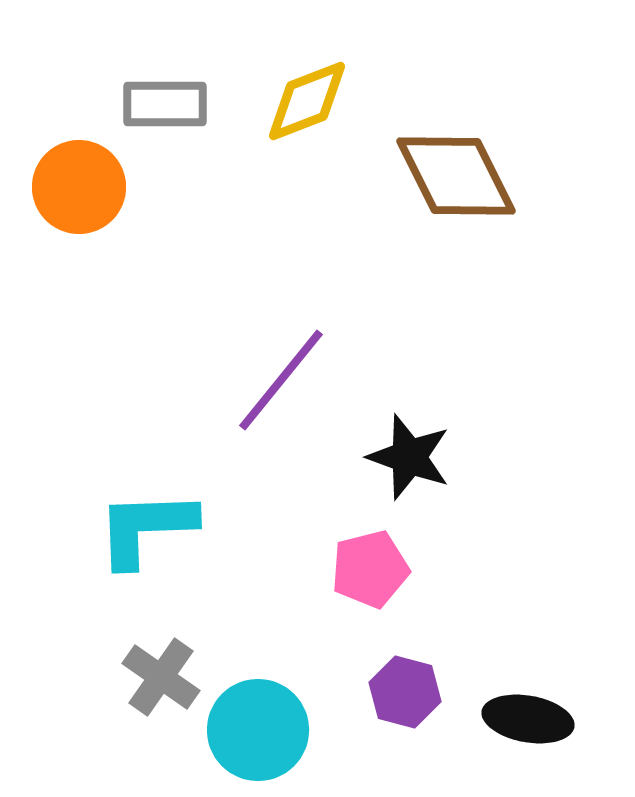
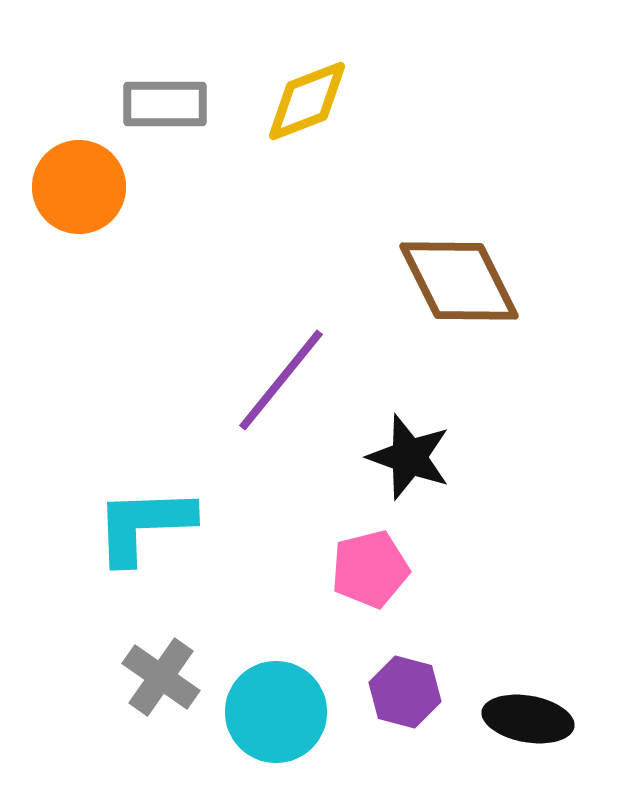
brown diamond: moved 3 px right, 105 px down
cyan L-shape: moved 2 px left, 3 px up
cyan circle: moved 18 px right, 18 px up
